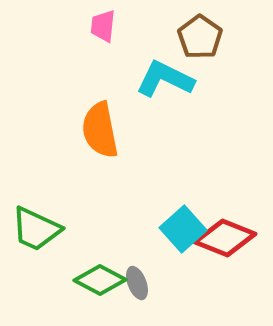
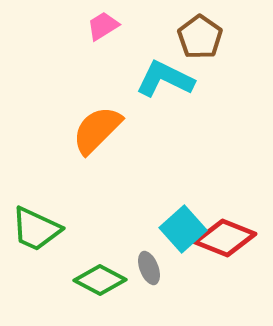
pink trapezoid: rotated 52 degrees clockwise
orange semicircle: moved 3 px left; rotated 56 degrees clockwise
gray ellipse: moved 12 px right, 15 px up
